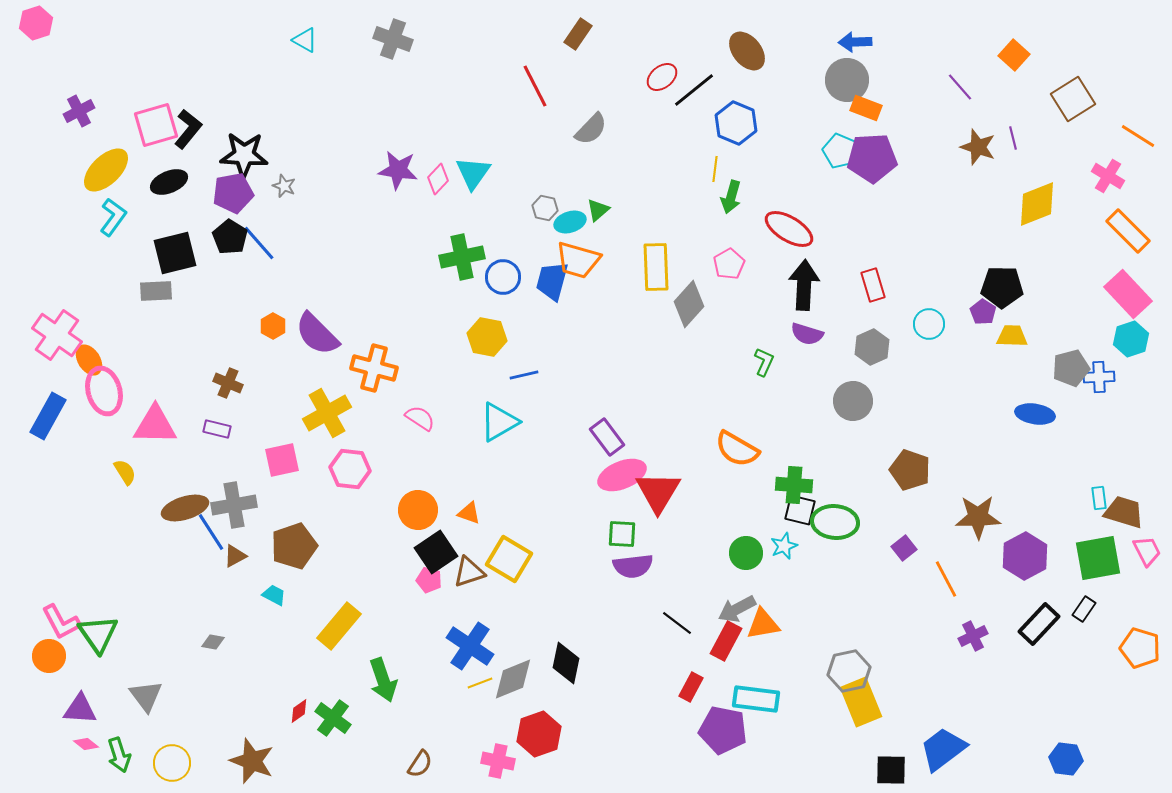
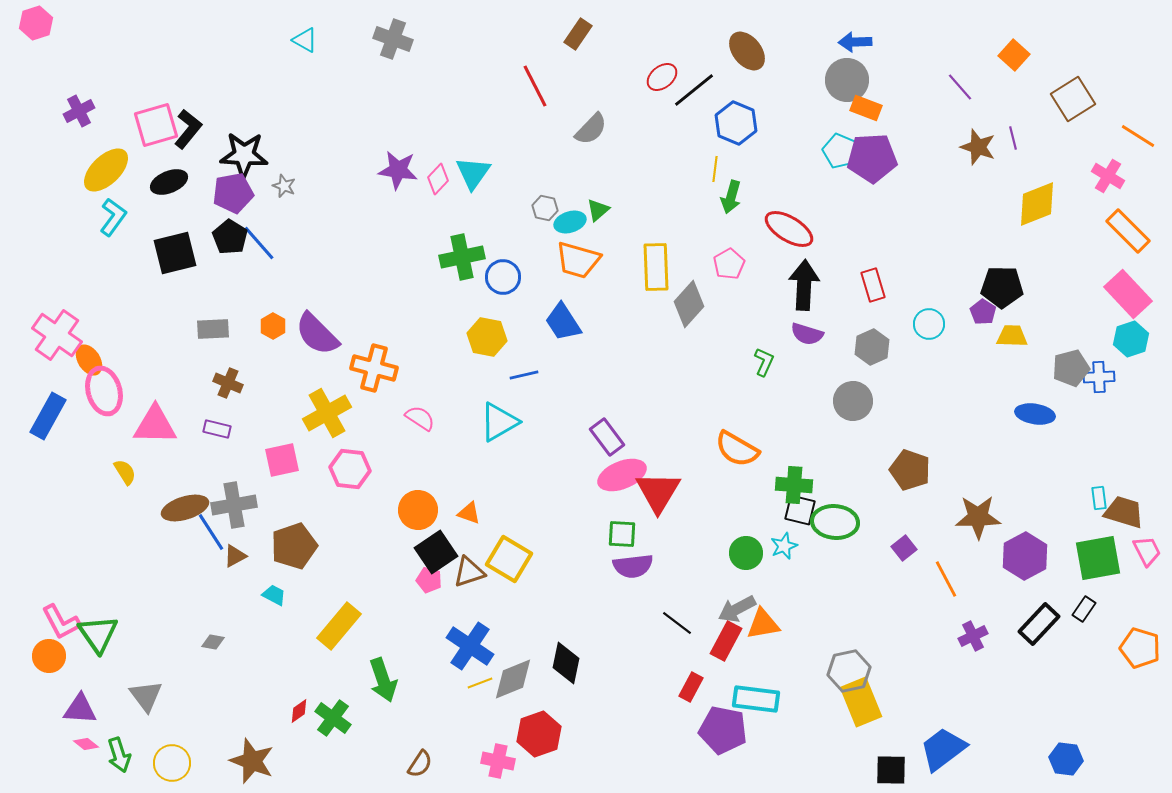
blue trapezoid at (552, 281): moved 11 px right, 41 px down; rotated 48 degrees counterclockwise
gray rectangle at (156, 291): moved 57 px right, 38 px down
